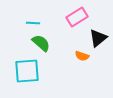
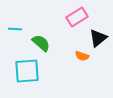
cyan line: moved 18 px left, 6 px down
